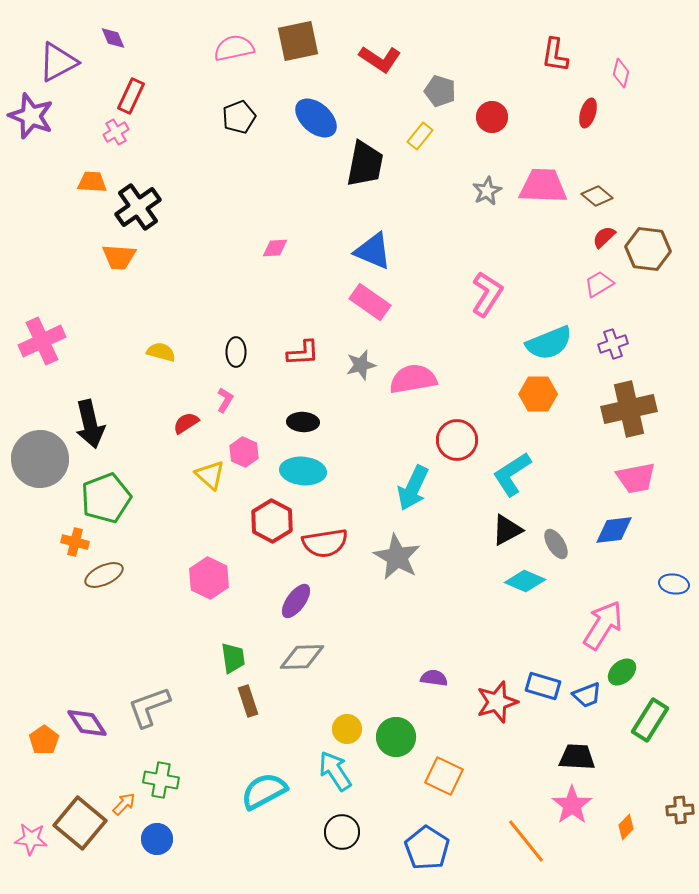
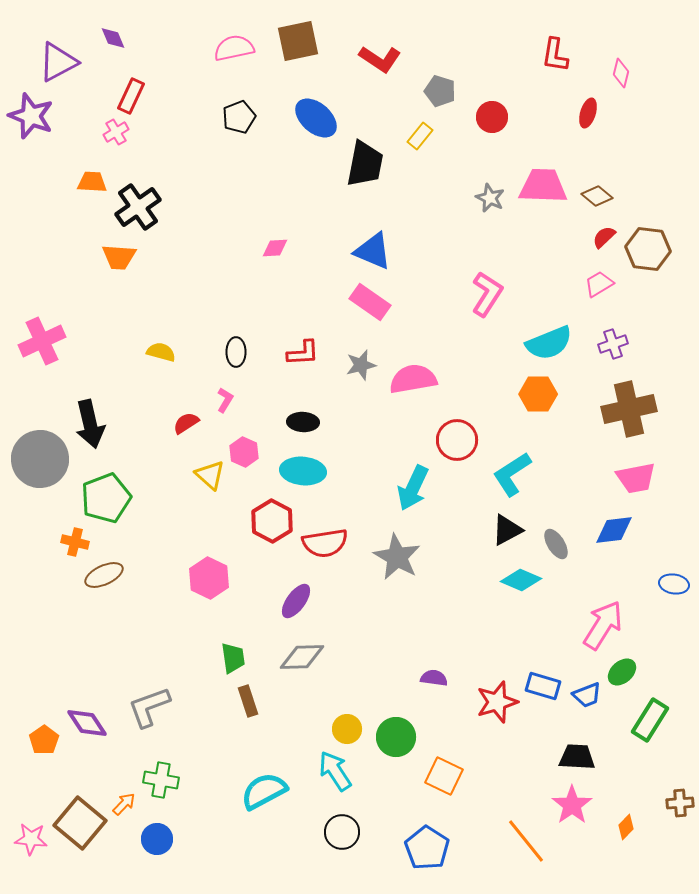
gray star at (487, 191): moved 3 px right, 7 px down; rotated 20 degrees counterclockwise
cyan diamond at (525, 581): moved 4 px left, 1 px up
brown cross at (680, 810): moved 7 px up
